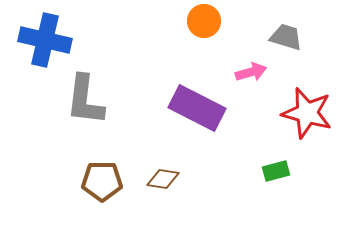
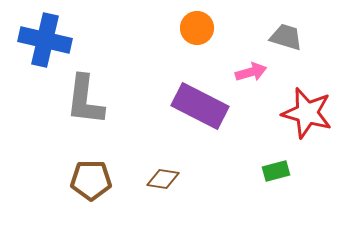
orange circle: moved 7 px left, 7 px down
purple rectangle: moved 3 px right, 2 px up
brown pentagon: moved 11 px left, 1 px up
